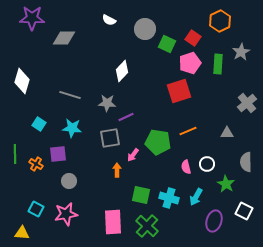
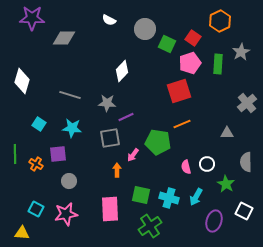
orange line at (188, 131): moved 6 px left, 7 px up
pink rectangle at (113, 222): moved 3 px left, 13 px up
green cross at (147, 226): moved 3 px right; rotated 15 degrees clockwise
